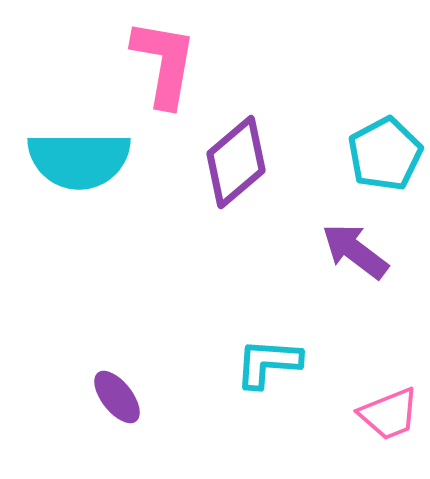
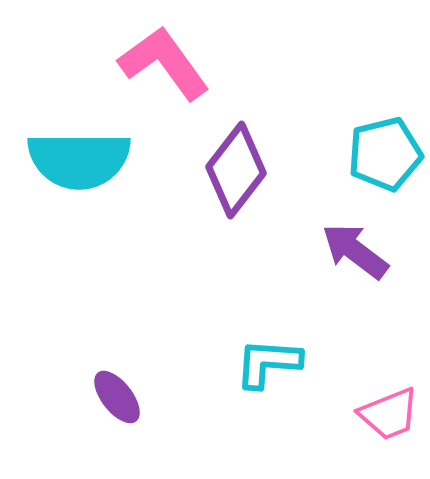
pink L-shape: rotated 46 degrees counterclockwise
cyan pentagon: rotated 14 degrees clockwise
purple diamond: moved 8 px down; rotated 12 degrees counterclockwise
